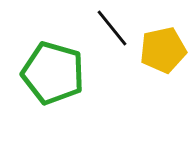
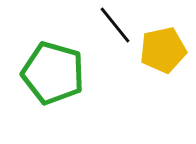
black line: moved 3 px right, 3 px up
